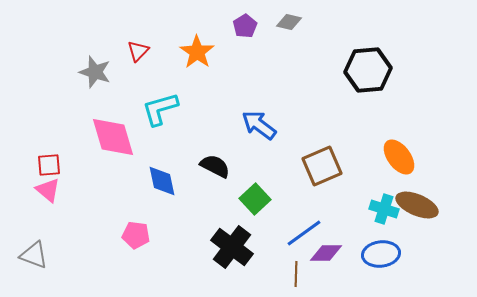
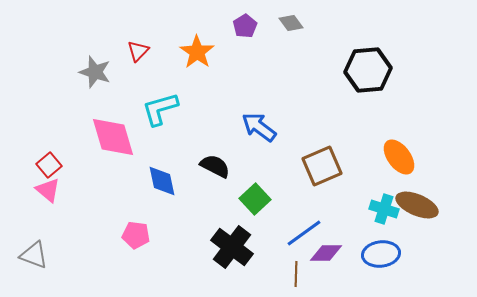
gray diamond: moved 2 px right, 1 px down; rotated 40 degrees clockwise
blue arrow: moved 2 px down
red square: rotated 35 degrees counterclockwise
